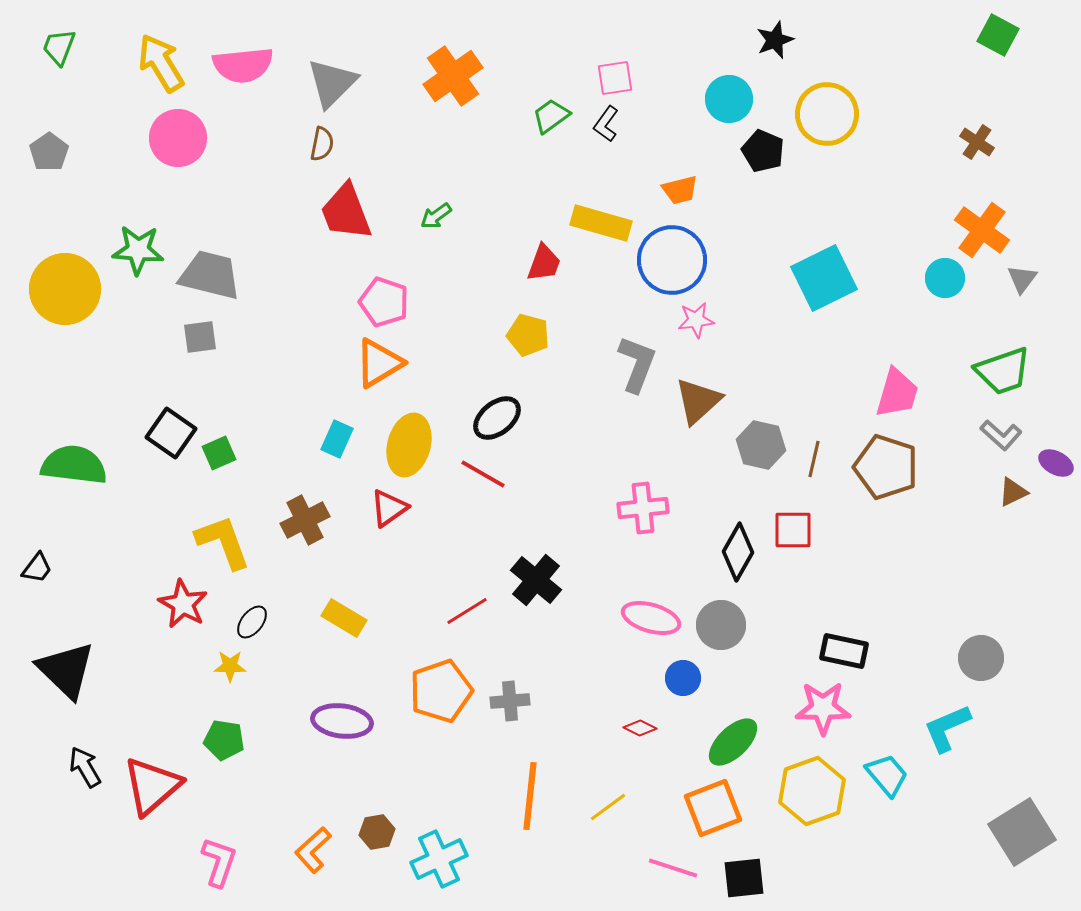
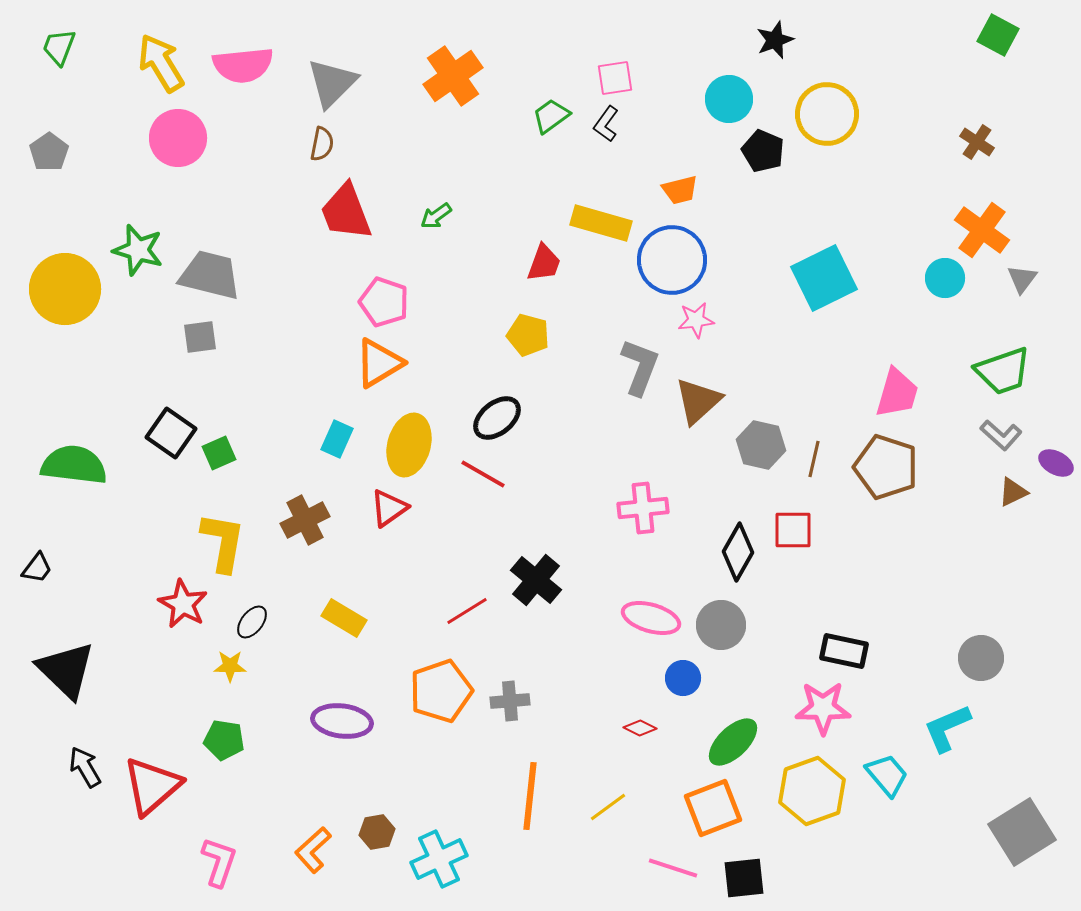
green star at (138, 250): rotated 12 degrees clockwise
gray L-shape at (637, 364): moved 3 px right, 3 px down
yellow L-shape at (223, 542): rotated 30 degrees clockwise
